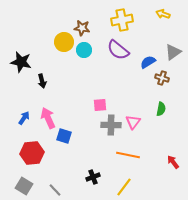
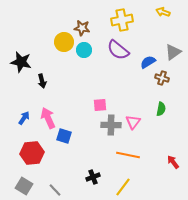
yellow arrow: moved 2 px up
yellow line: moved 1 px left
